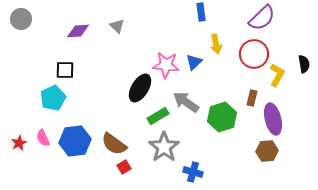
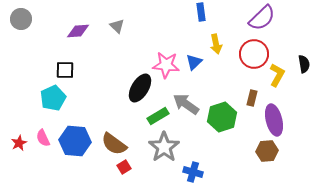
gray arrow: moved 2 px down
purple ellipse: moved 1 px right, 1 px down
blue hexagon: rotated 12 degrees clockwise
